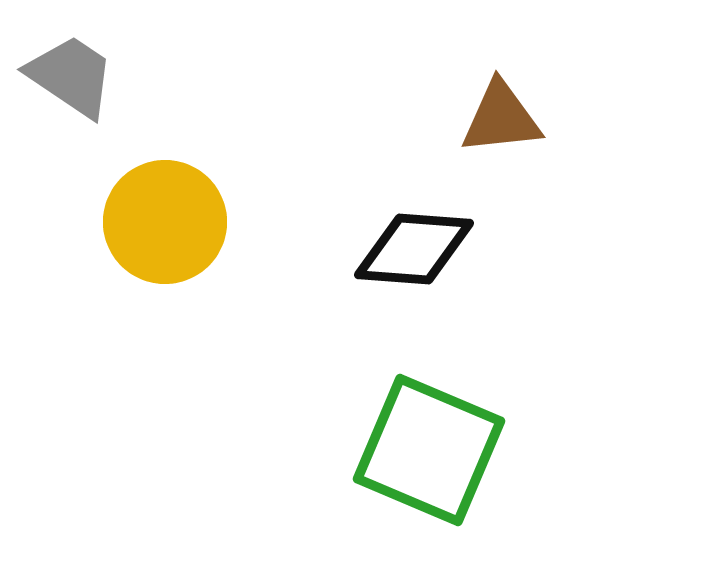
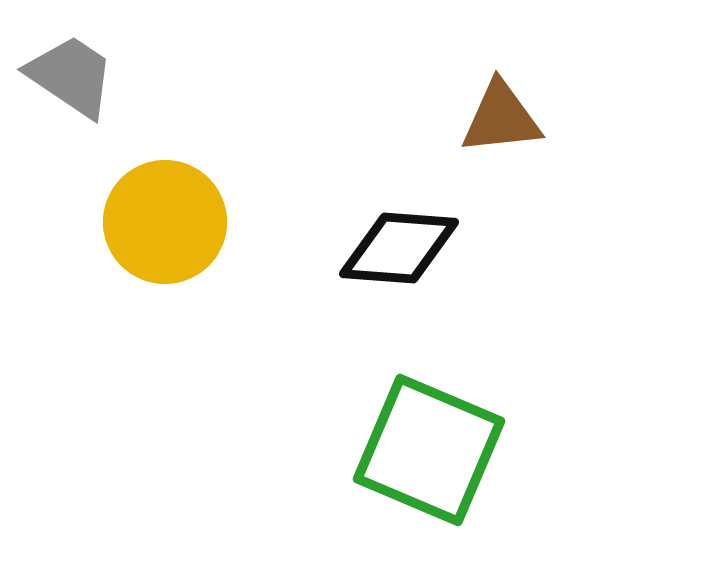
black diamond: moved 15 px left, 1 px up
